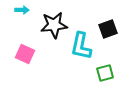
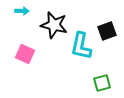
cyan arrow: moved 1 px down
black star: rotated 20 degrees clockwise
black square: moved 1 px left, 2 px down
green square: moved 3 px left, 10 px down
